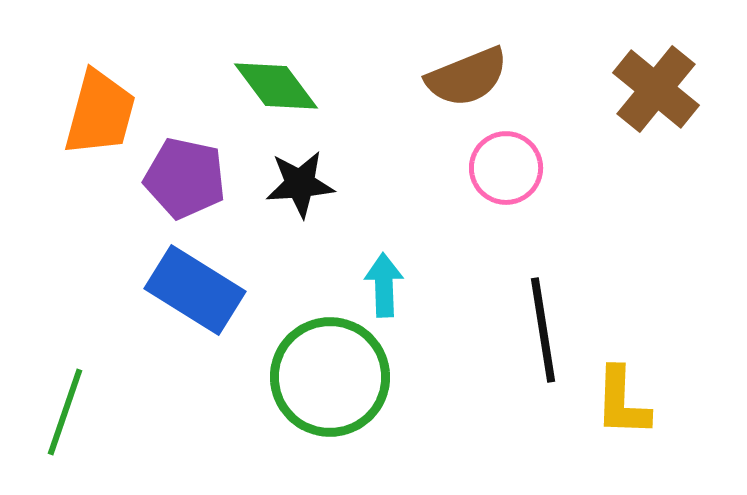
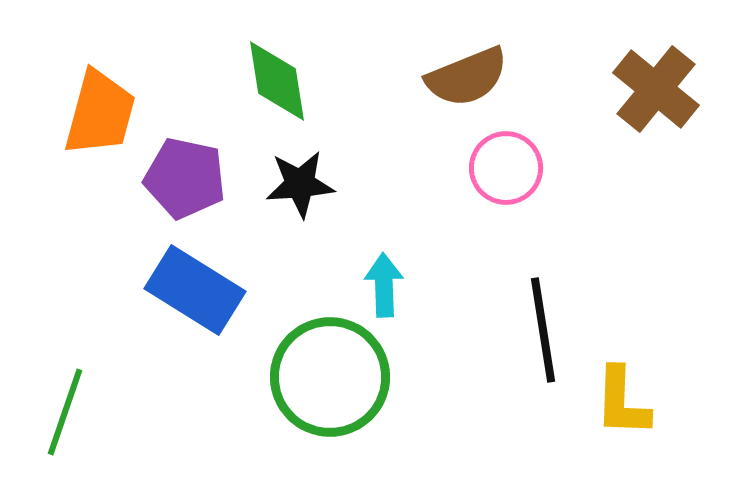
green diamond: moved 1 px right, 5 px up; rotated 28 degrees clockwise
